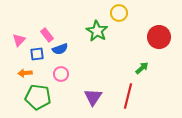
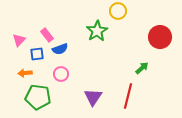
yellow circle: moved 1 px left, 2 px up
green star: rotated 10 degrees clockwise
red circle: moved 1 px right
